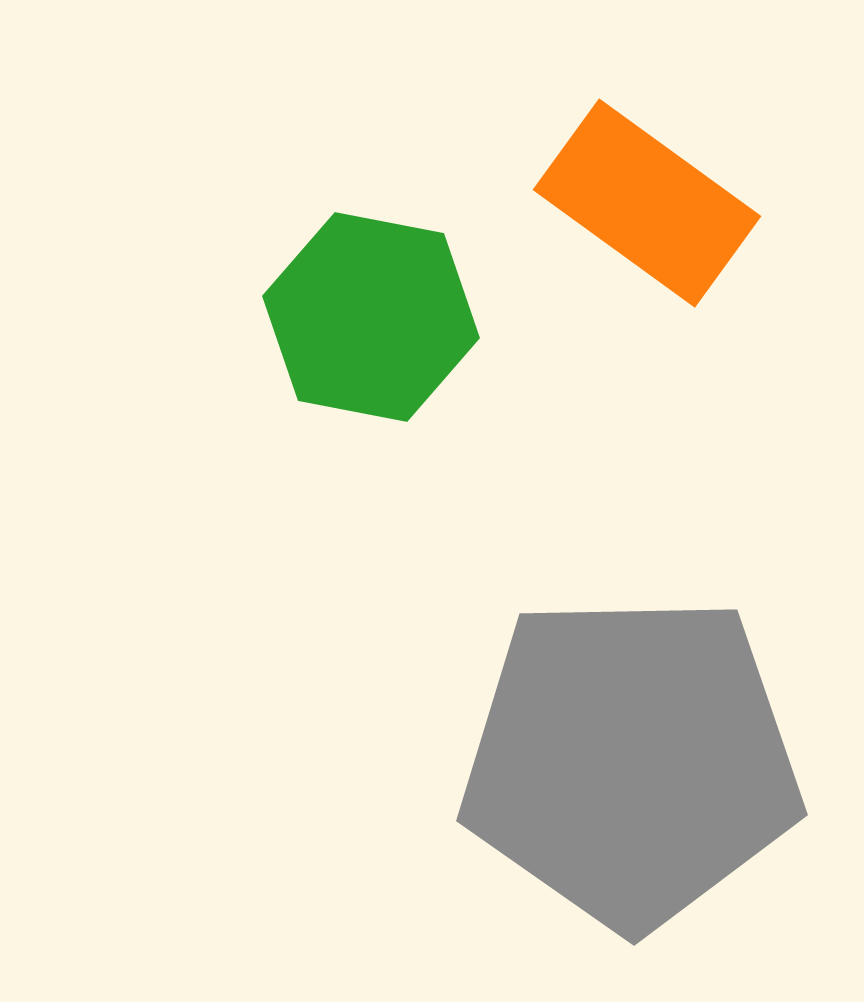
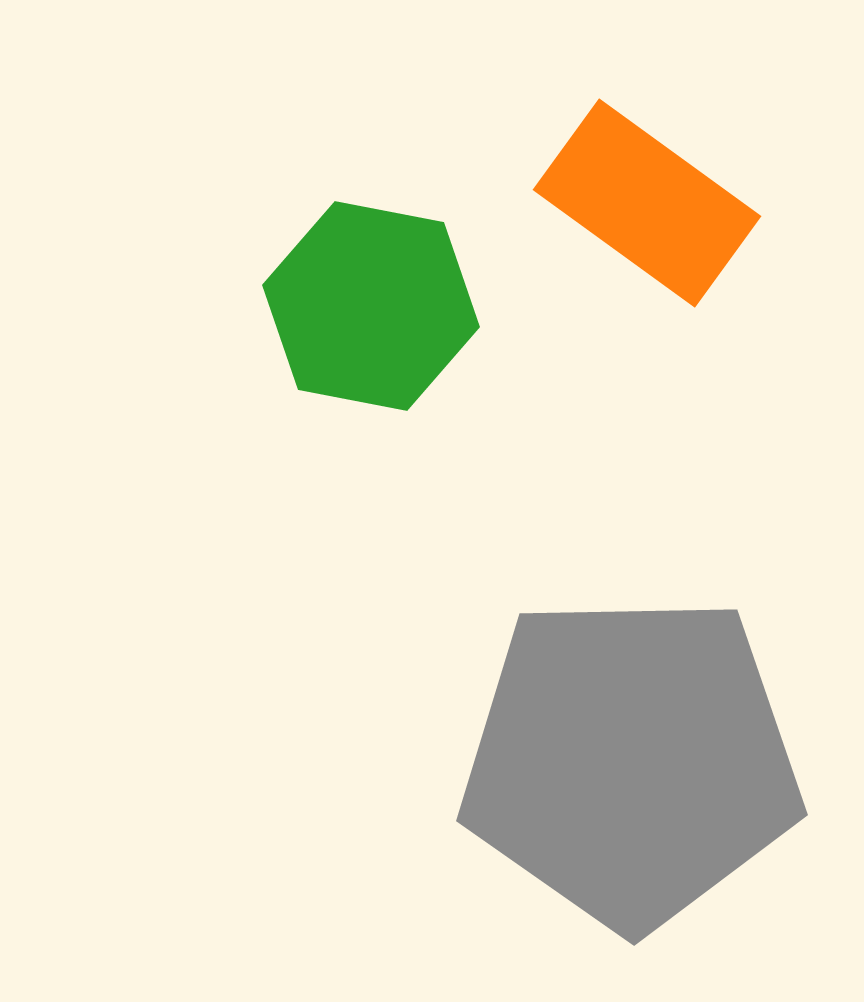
green hexagon: moved 11 px up
